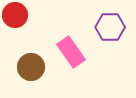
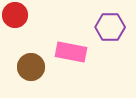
pink rectangle: rotated 44 degrees counterclockwise
